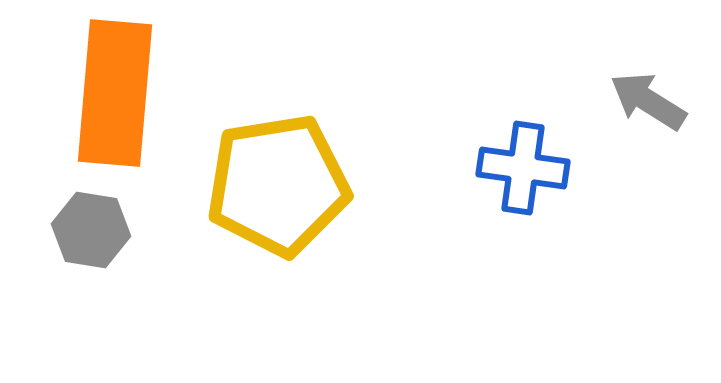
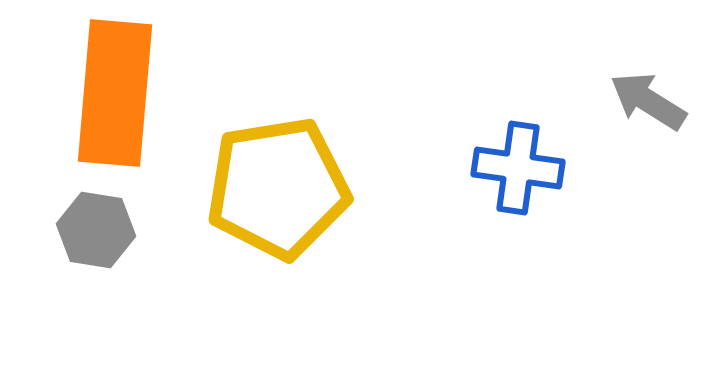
blue cross: moved 5 px left
yellow pentagon: moved 3 px down
gray hexagon: moved 5 px right
